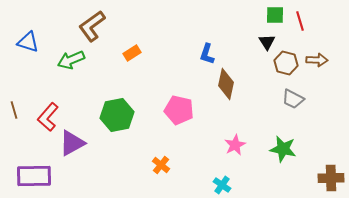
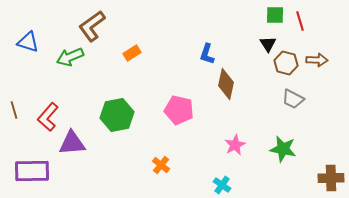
black triangle: moved 1 px right, 2 px down
green arrow: moved 1 px left, 3 px up
purple triangle: rotated 24 degrees clockwise
purple rectangle: moved 2 px left, 5 px up
